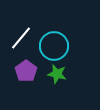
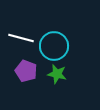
white line: rotated 65 degrees clockwise
purple pentagon: rotated 15 degrees counterclockwise
